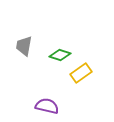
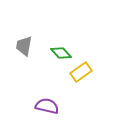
green diamond: moved 1 px right, 2 px up; rotated 30 degrees clockwise
yellow rectangle: moved 1 px up
